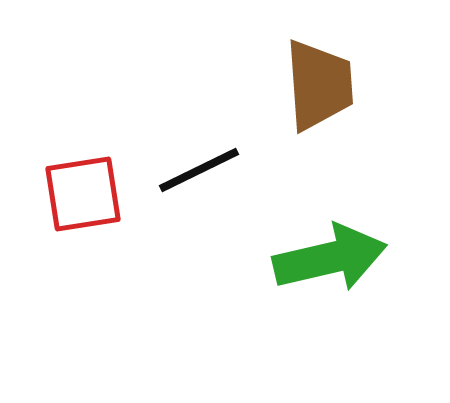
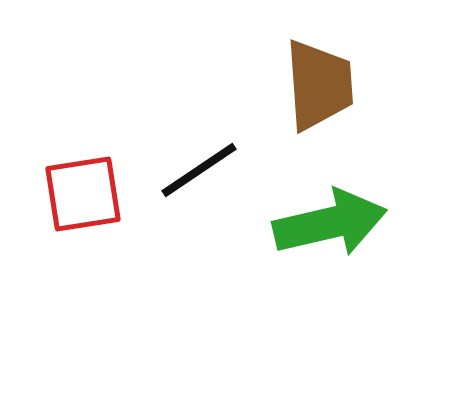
black line: rotated 8 degrees counterclockwise
green arrow: moved 35 px up
